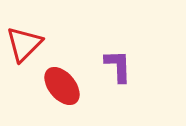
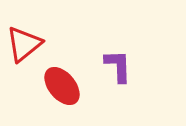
red triangle: rotated 6 degrees clockwise
